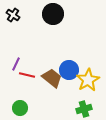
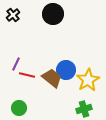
black cross: rotated 16 degrees clockwise
blue circle: moved 3 px left
green circle: moved 1 px left
